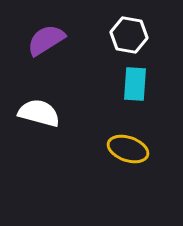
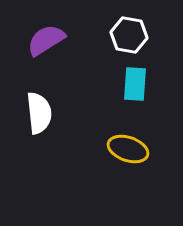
white semicircle: rotated 69 degrees clockwise
